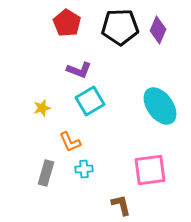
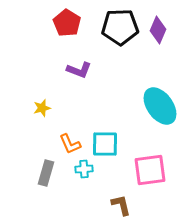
cyan square: moved 15 px right, 43 px down; rotated 32 degrees clockwise
orange L-shape: moved 2 px down
